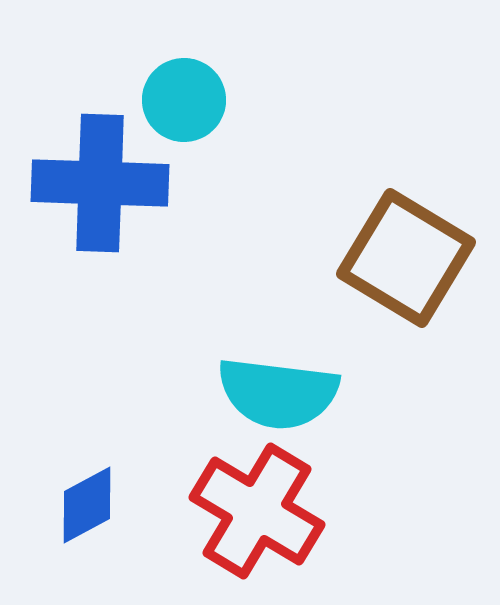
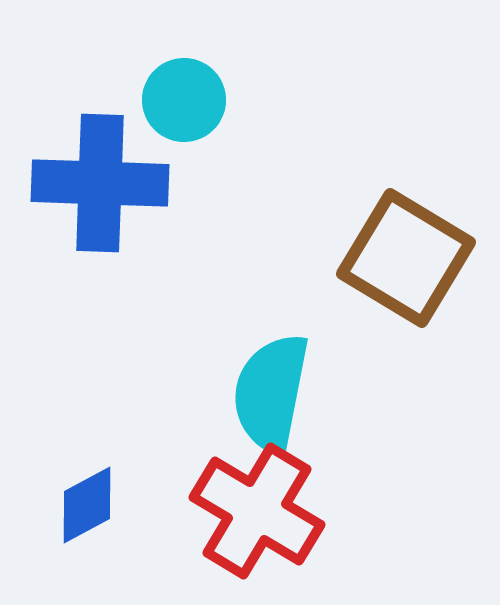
cyan semicircle: moved 7 px left; rotated 94 degrees clockwise
